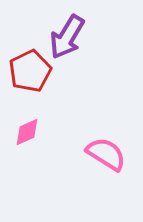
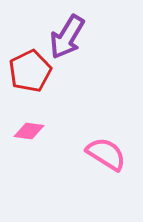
pink diamond: moved 2 px right, 1 px up; rotated 32 degrees clockwise
